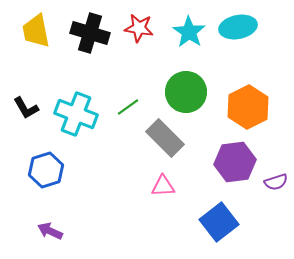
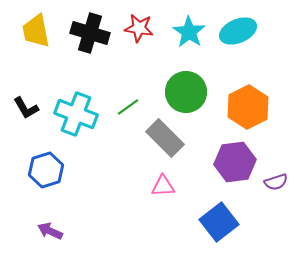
cyan ellipse: moved 4 px down; rotated 12 degrees counterclockwise
